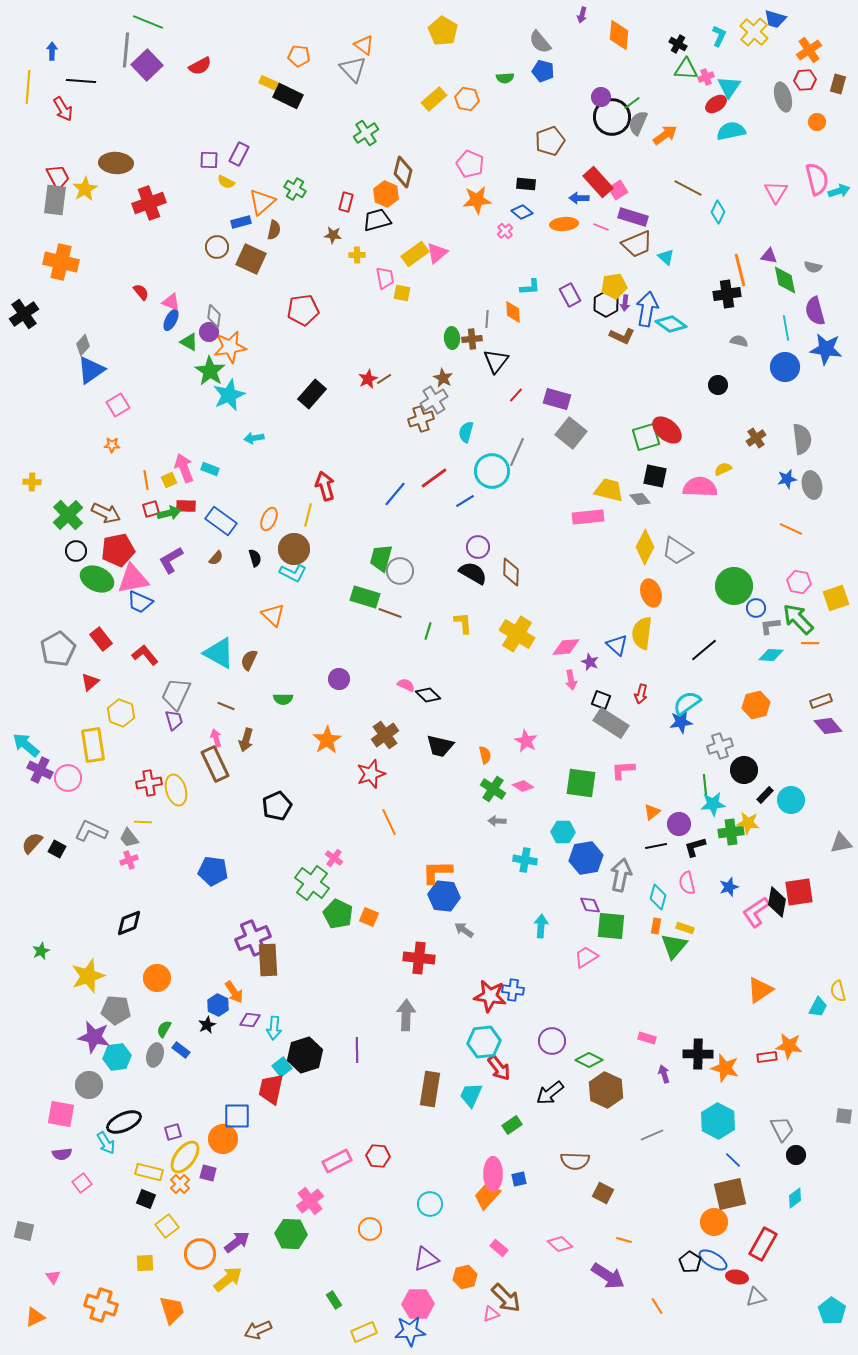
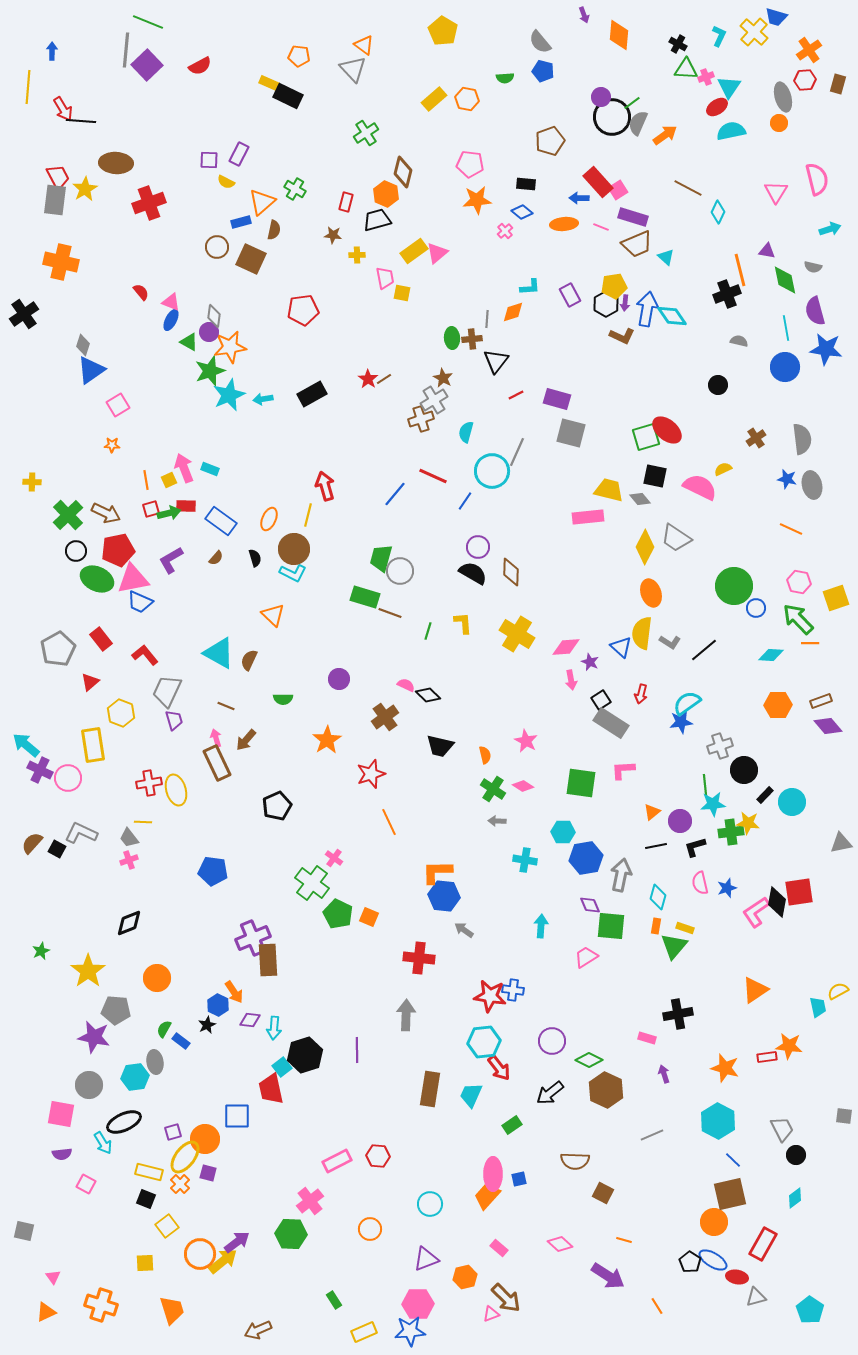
purple arrow at (582, 15): moved 2 px right; rotated 35 degrees counterclockwise
blue trapezoid at (775, 19): moved 1 px right, 2 px up
black line at (81, 81): moved 40 px down
red ellipse at (716, 104): moved 1 px right, 3 px down
orange circle at (817, 122): moved 38 px left, 1 px down
pink pentagon at (470, 164): rotated 16 degrees counterclockwise
cyan arrow at (839, 191): moved 9 px left, 38 px down
yellow rectangle at (415, 254): moved 1 px left, 3 px up
purple triangle at (769, 256): moved 2 px left, 5 px up
black cross at (727, 294): rotated 12 degrees counterclockwise
orange diamond at (513, 312): rotated 75 degrees clockwise
cyan diamond at (671, 324): moved 1 px right, 8 px up; rotated 20 degrees clockwise
gray diamond at (83, 345): rotated 25 degrees counterclockwise
green star at (210, 371): rotated 20 degrees clockwise
red star at (368, 379): rotated 12 degrees counterclockwise
black rectangle at (312, 394): rotated 20 degrees clockwise
red line at (516, 395): rotated 21 degrees clockwise
gray square at (571, 433): rotated 24 degrees counterclockwise
cyan arrow at (254, 438): moved 9 px right, 39 px up
red line at (434, 478): moved 1 px left, 2 px up; rotated 60 degrees clockwise
blue star at (787, 479): rotated 24 degrees clockwise
pink semicircle at (700, 487): rotated 24 degrees clockwise
blue line at (465, 501): rotated 24 degrees counterclockwise
gray trapezoid at (677, 551): moved 1 px left, 13 px up
gray L-shape at (770, 626): moved 100 px left, 16 px down; rotated 140 degrees counterclockwise
blue triangle at (617, 645): moved 4 px right, 2 px down
gray trapezoid at (176, 694): moved 9 px left, 3 px up
black square at (601, 700): rotated 36 degrees clockwise
orange hexagon at (756, 705): moved 22 px right; rotated 12 degrees clockwise
brown cross at (385, 735): moved 18 px up
brown arrow at (246, 740): rotated 25 degrees clockwise
brown rectangle at (215, 764): moved 2 px right, 1 px up
cyan circle at (791, 800): moved 1 px right, 2 px down
purple circle at (679, 824): moved 1 px right, 3 px up
gray L-shape at (91, 831): moved 10 px left, 2 px down
pink semicircle at (687, 883): moved 13 px right
blue star at (729, 887): moved 2 px left, 1 px down
yellow star at (88, 976): moved 5 px up; rotated 16 degrees counterclockwise
orange triangle at (760, 990): moved 5 px left
yellow semicircle at (838, 991): rotated 75 degrees clockwise
cyan trapezoid at (818, 1007): rotated 40 degrees counterclockwise
blue rectangle at (181, 1050): moved 9 px up
black cross at (698, 1054): moved 20 px left, 40 px up; rotated 12 degrees counterclockwise
gray ellipse at (155, 1055): moved 7 px down; rotated 25 degrees counterclockwise
cyan hexagon at (117, 1057): moved 18 px right, 20 px down
red trapezoid at (271, 1089): rotated 24 degrees counterclockwise
orange circle at (223, 1139): moved 18 px left
cyan arrow at (106, 1143): moved 3 px left
pink square at (82, 1183): moved 4 px right, 1 px down; rotated 24 degrees counterclockwise
yellow arrow at (228, 1279): moved 5 px left, 18 px up
cyan pentagon at (832, 1311): moved 22 px left, 1 px up
orange triangle at (35, 1317): moved 11 px right, 5 px up
